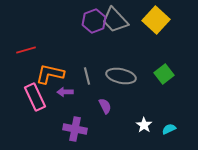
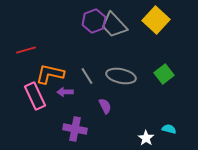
gray trapezoid: moved 1 px left, 5 px down
gray line: rotated 18 degrees counterclockwise
pink rectangle: moved 1 px up
white star: moved 2 px right, 13 px down
cyan semicircle: rotated 40 degrees clockwise
